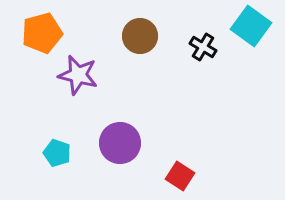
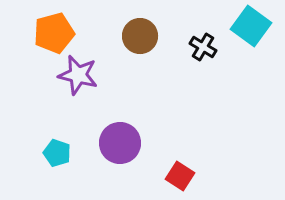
orange pentagon: moved 12 px right
